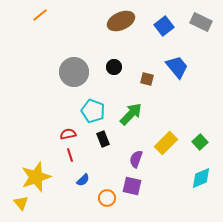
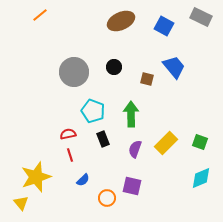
gray rectangle: moved 5 px up
blue square: rotated 24 degrees counterclockwise
blue trapezoid: moved 3 px left
green arrow: rotated 45 degrees counterclockwise
green square: rotated 28 degrees counterclockwise
purple semicircle: moved 1 px left, 10 px up
